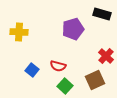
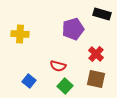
yellow cross: moved 1 px right, 2 px down
red cross: moved 10 px left, 2 px up
blue square: moved 3 px left, 11 px down
brown square: moved 1 px right, 1 px up; rotated 36 degrees clockwise
